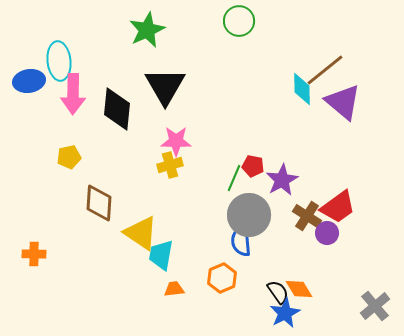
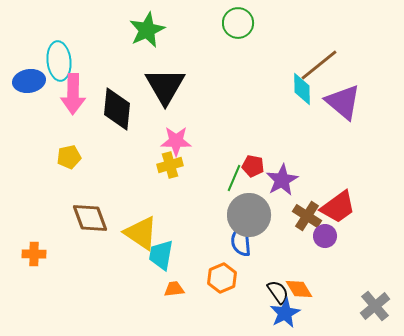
green circle: moved 1 px left, 2 px down
brown line: moved 6 px left, 5 px up
brown diamond: moved 9 px left, 15 px down; rotated 24 degrees counterclockwise
purple circle: moved 2 px left, 3 px down
